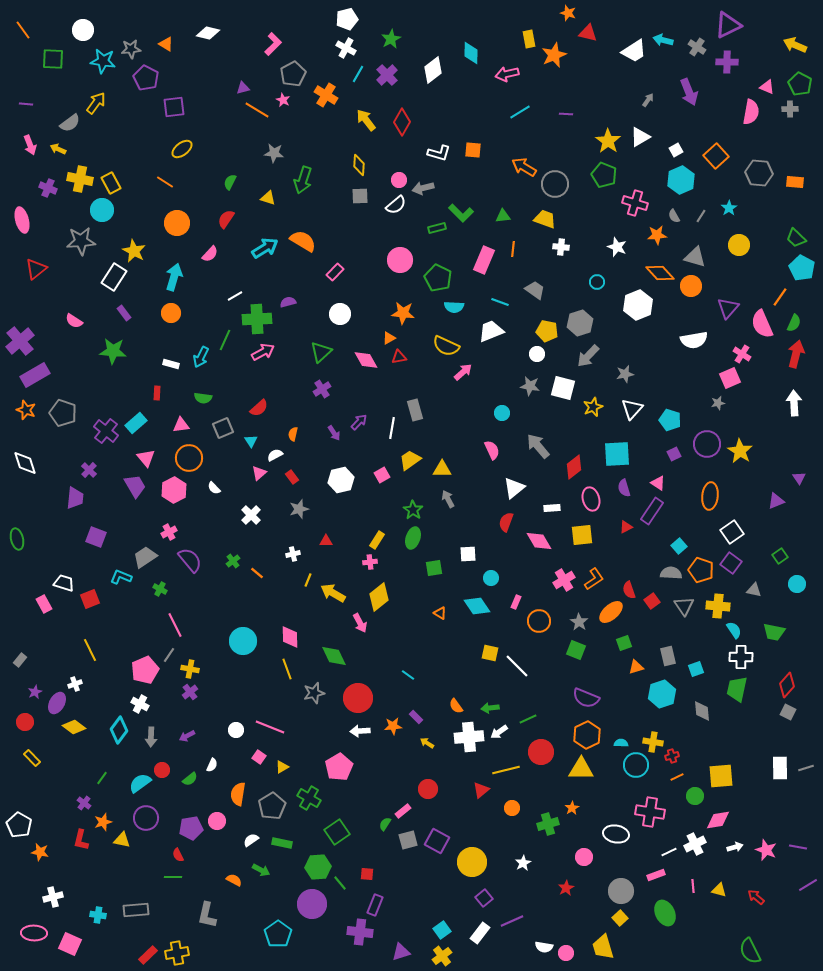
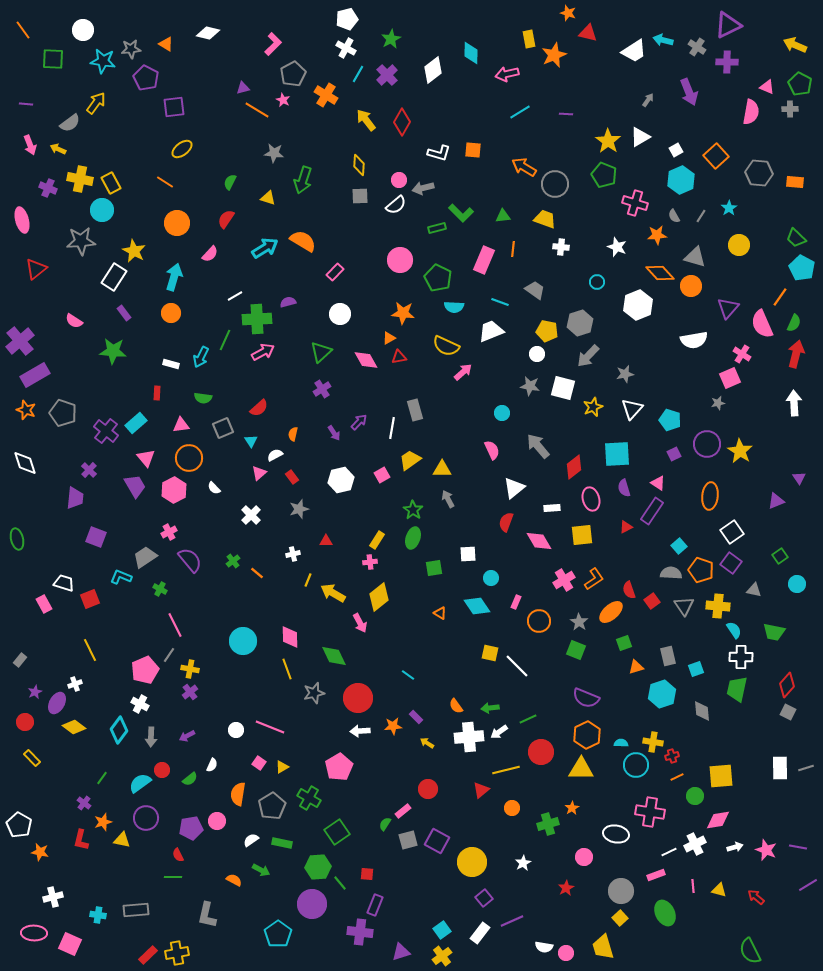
pink square at (259, 757): moved 6 px down
